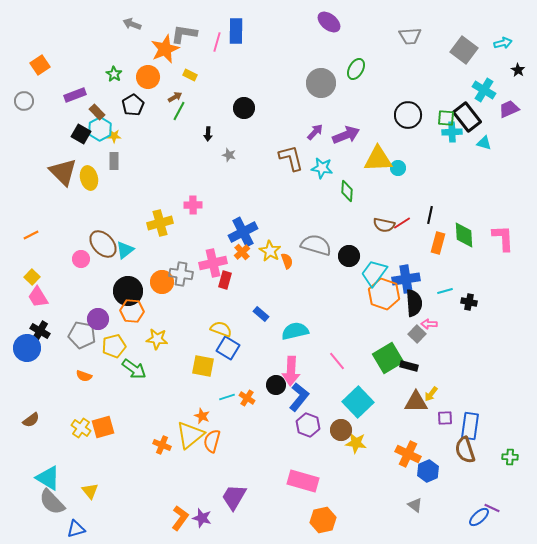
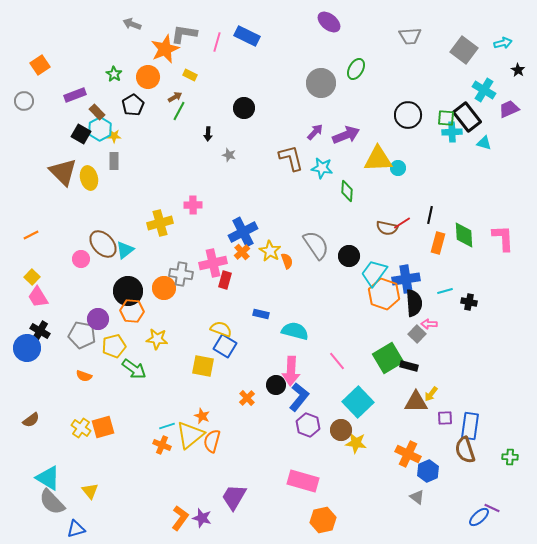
blue rectangle at (236, 31): moved 11 px right, 5 px down; rotated 65 degrees counterclockwise
brown semicircle at (384, 225): moved 3 px right, 3 px down
gray semicircle at (316, 245): rotated 40 degrees clockwise
orange circle at (162, 282): moved 2 px right, 6 px down
blue rectangle at (261, 314): rotated 28 degrees counterclockwise
cyan semicircle at (295, 331): rotated 28 degrees clockwise
blue square at (228, 348): moved 3 px left, 2 px up
cyan line at (227, 397): moved 60 px left, 29 px down
orange cross at (247, 398): rotated 14 degrees clockwise
gray triangle at (415, 505): moved 2 px right, 8 px up
